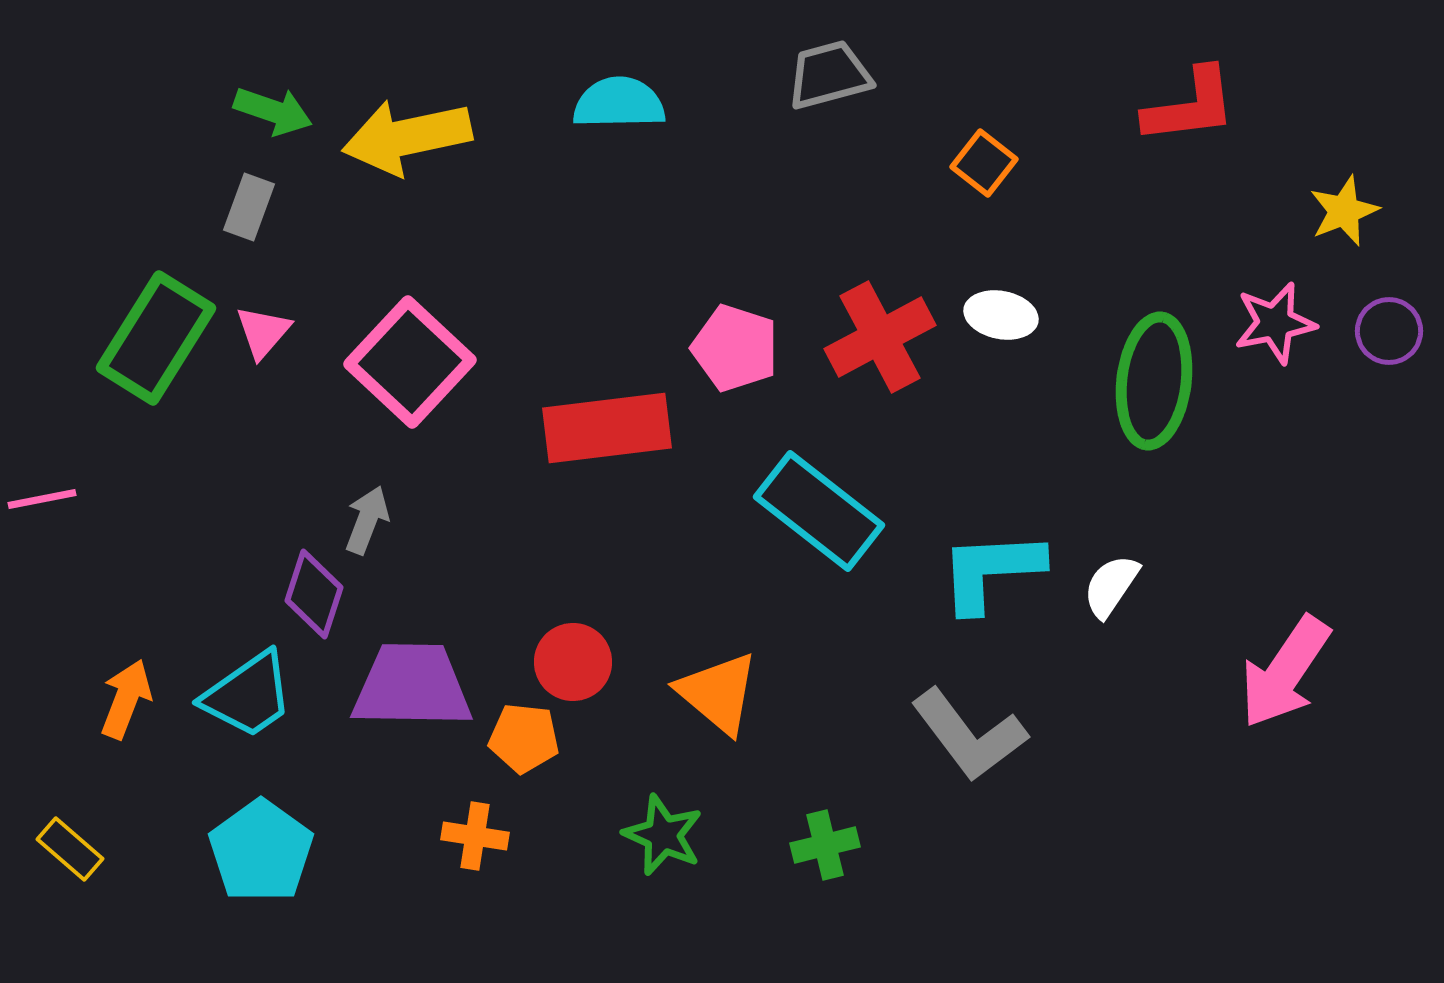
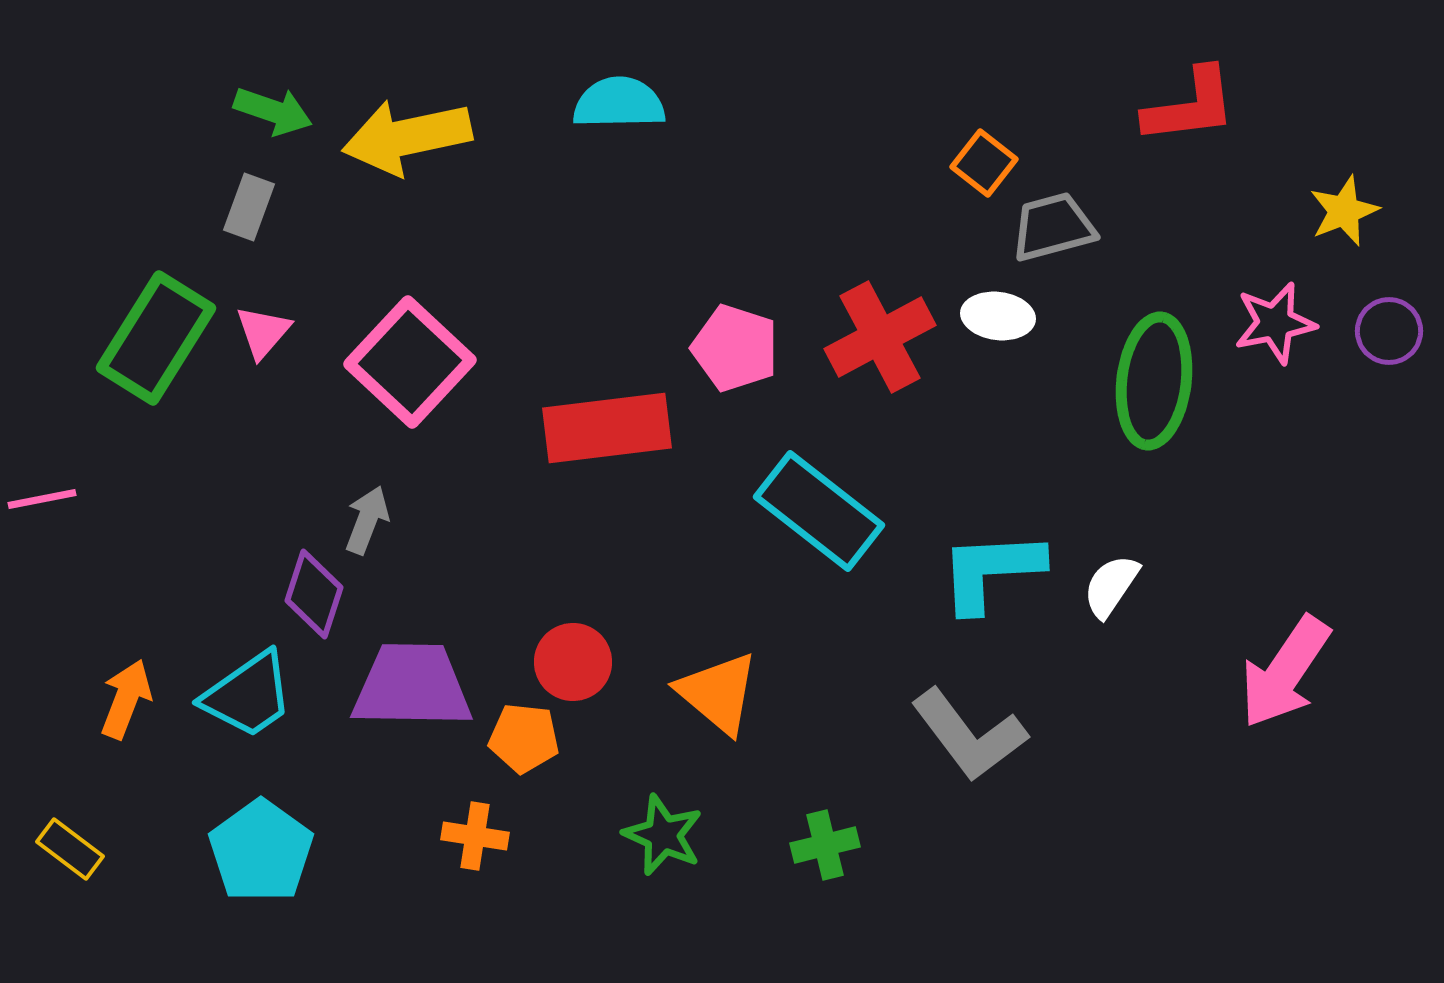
gray trapezoid: moved 224 px right, 152 px down
white ellipse: moved 3 px left, 1 px down; rotated 4 degrees counterclockwise
yellow rectangle: rotated 4 degrees counterclockwise
